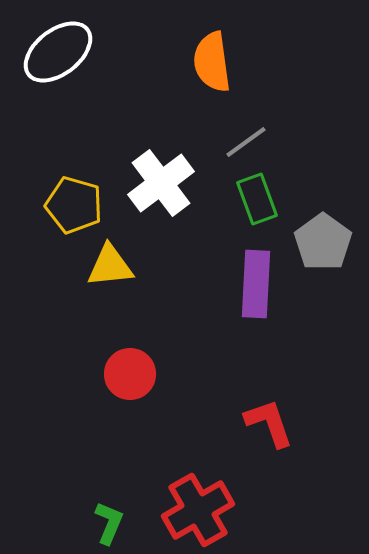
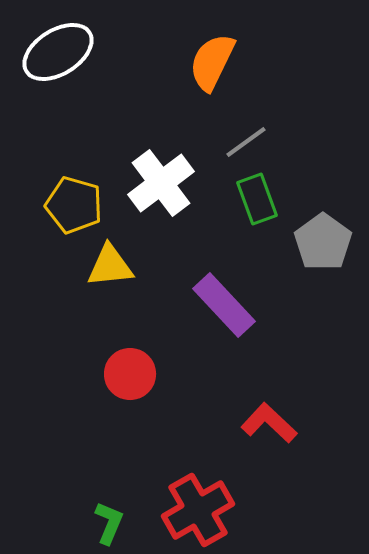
white ellipse: rotated 6 degrees clockwise
orange semicircle: rotated 34 degrees clockwise
purple rectangle: moved 32 px left, 21 px down; rotated 46 degrees counterclockwise
red L-shape: rotated 28 degrees counterclockwise
